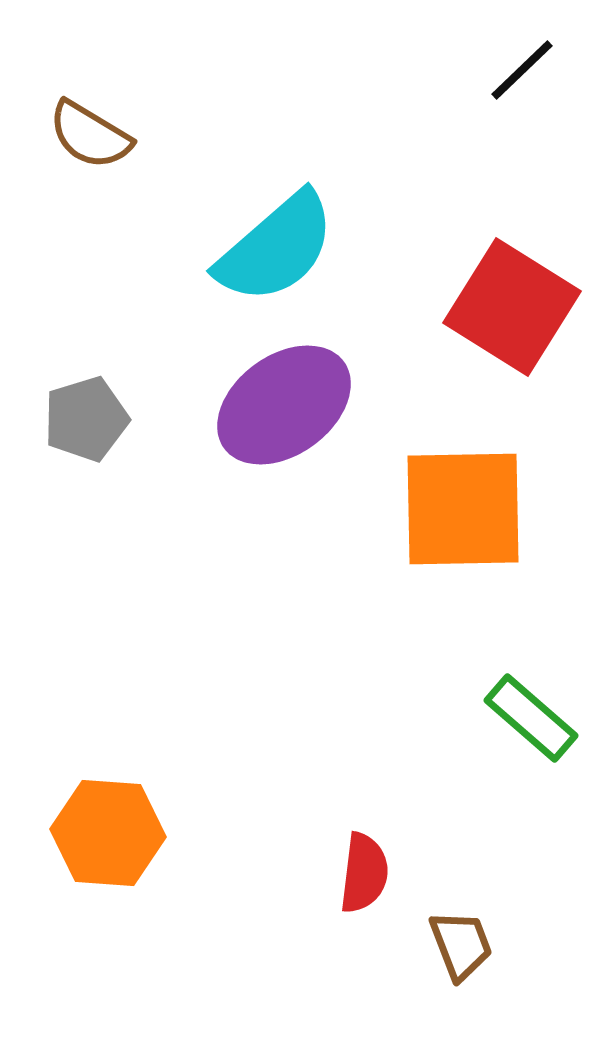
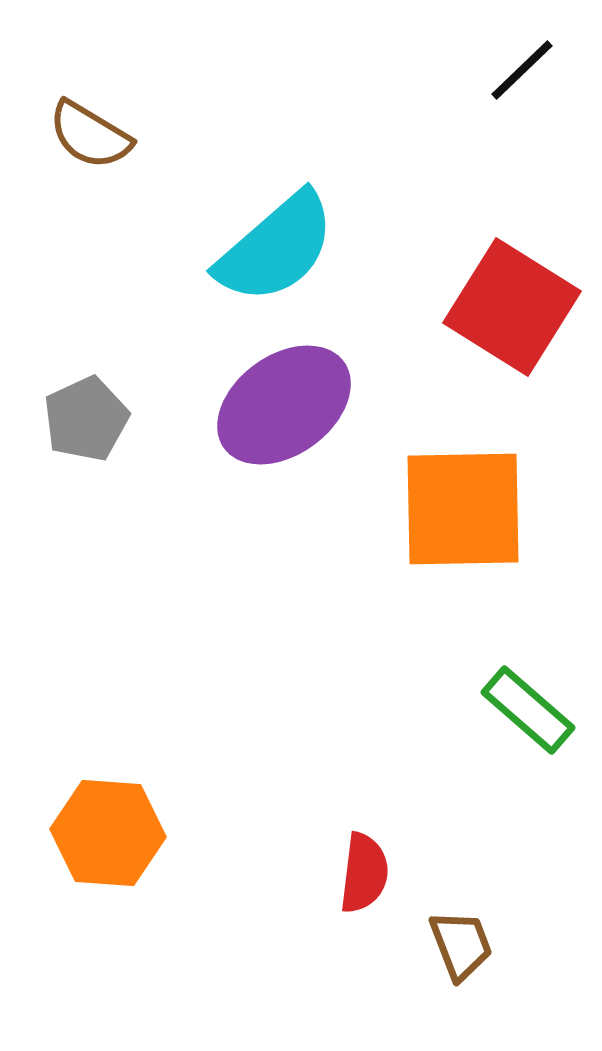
gray pentagon: rotated 8 degrees counterclockwise
green rectangle: moved 3 px left, 8 px up
